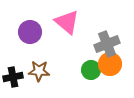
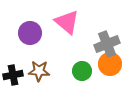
purple circle: moved 1 px down
green circle: moved 9 px left, 1 px down
black cross: moved 2 px up
